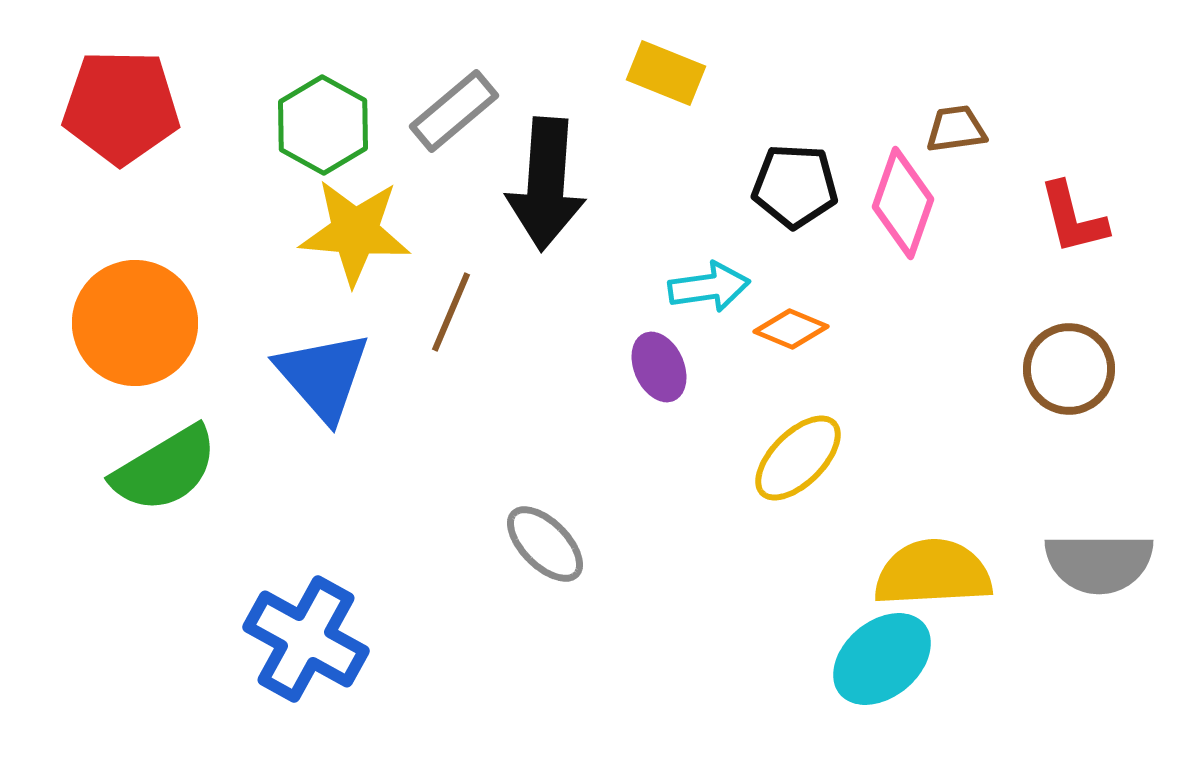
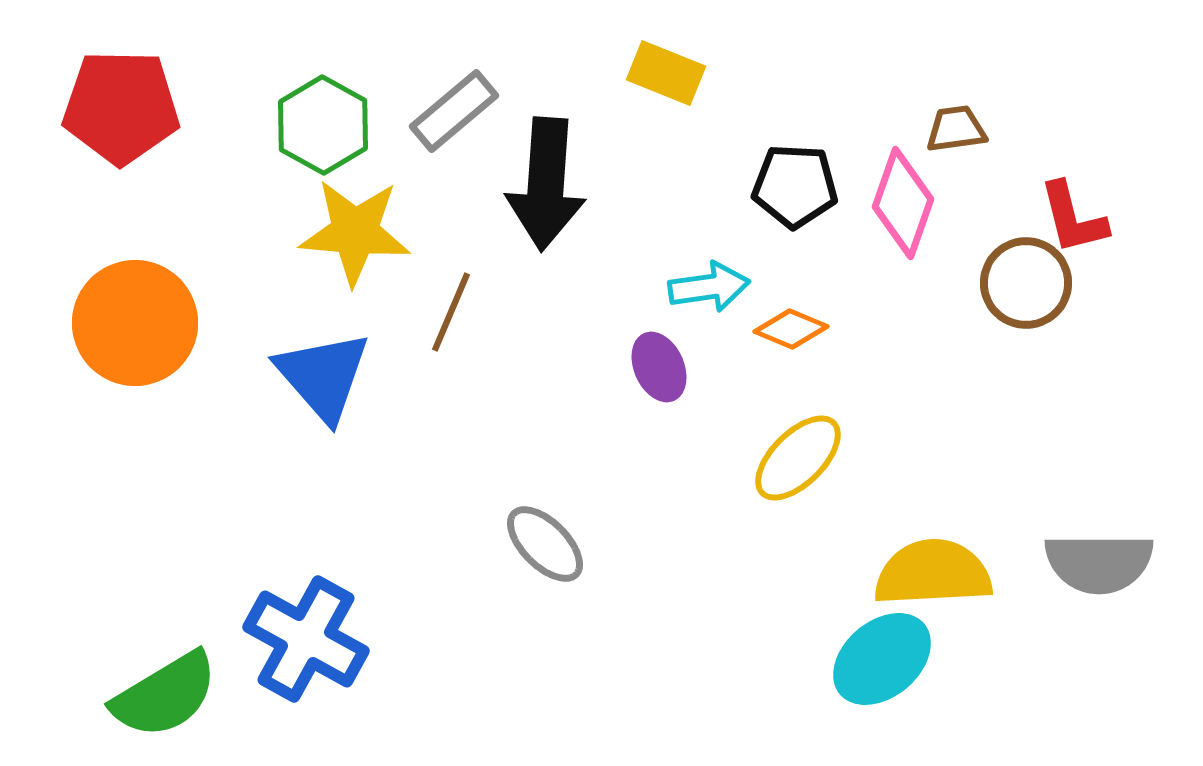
brown circle: moved 43 px left, 86 px up
green semicircle: moved 226 px down
